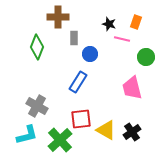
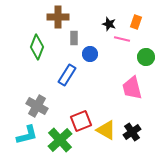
blue rectangle: moved 11 px left, 7 px up
red square: moved 2 px down; rotated 15 degrees counterclockwise
